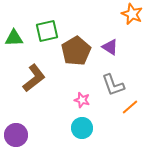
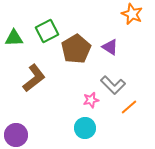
green square: rotated 15 degrees counterclockwise
brown pentagon: moved 2 px up
gray L-shape: rotated 25 degrees counterclockwise
pink star: moved 9 px right; rotated 28 degrees counterclockwise
orange line: moved 1 px left
cyan circle: moved 3 px right
